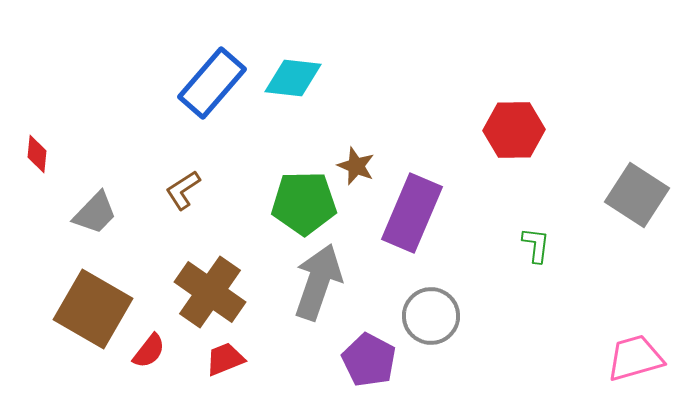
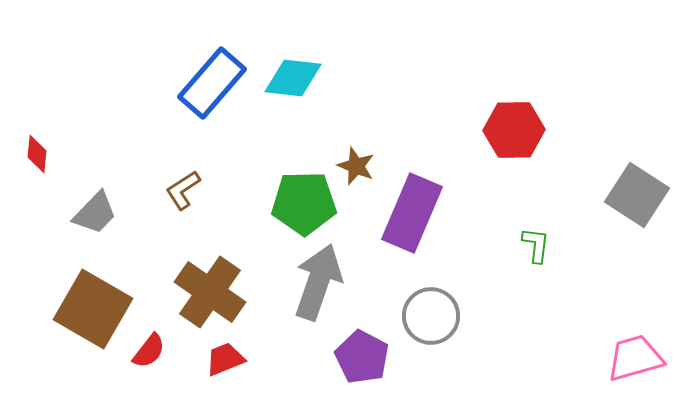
purple pentagon: moved 7 px left, 3 px up
